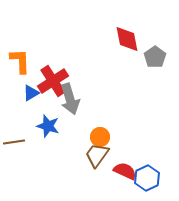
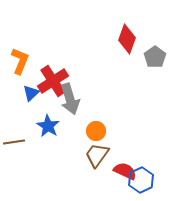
red diamond: rotated 32 degrees clockwise
orange L-shape: rotated 24 degrees clockwise
blue triangle: rotated 12 degrees counterclockwise
blue star: rotated 15 degrees clockwise
orange circle: moved 4 px left, 6 px up
blue hexagon: moved 6 px left, 2 px down
